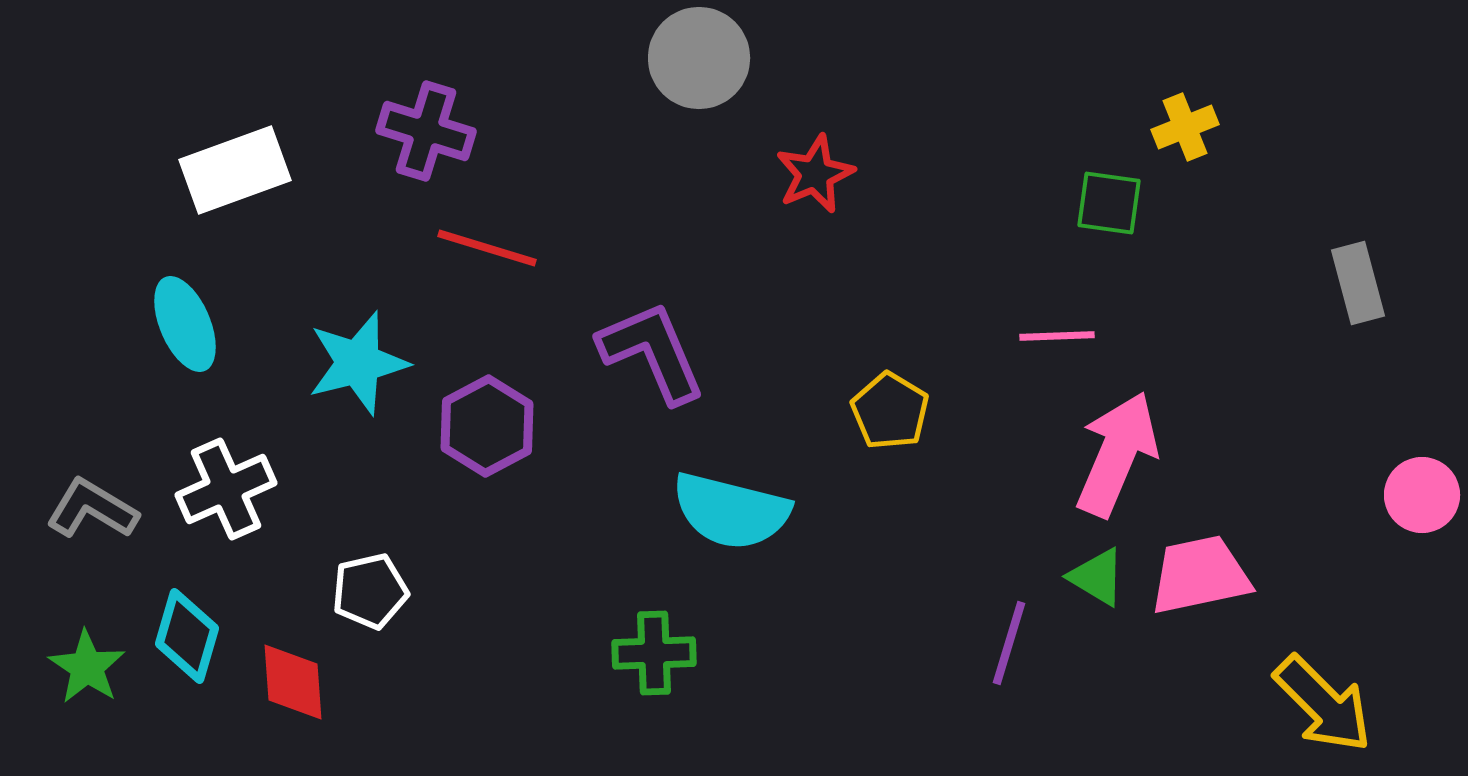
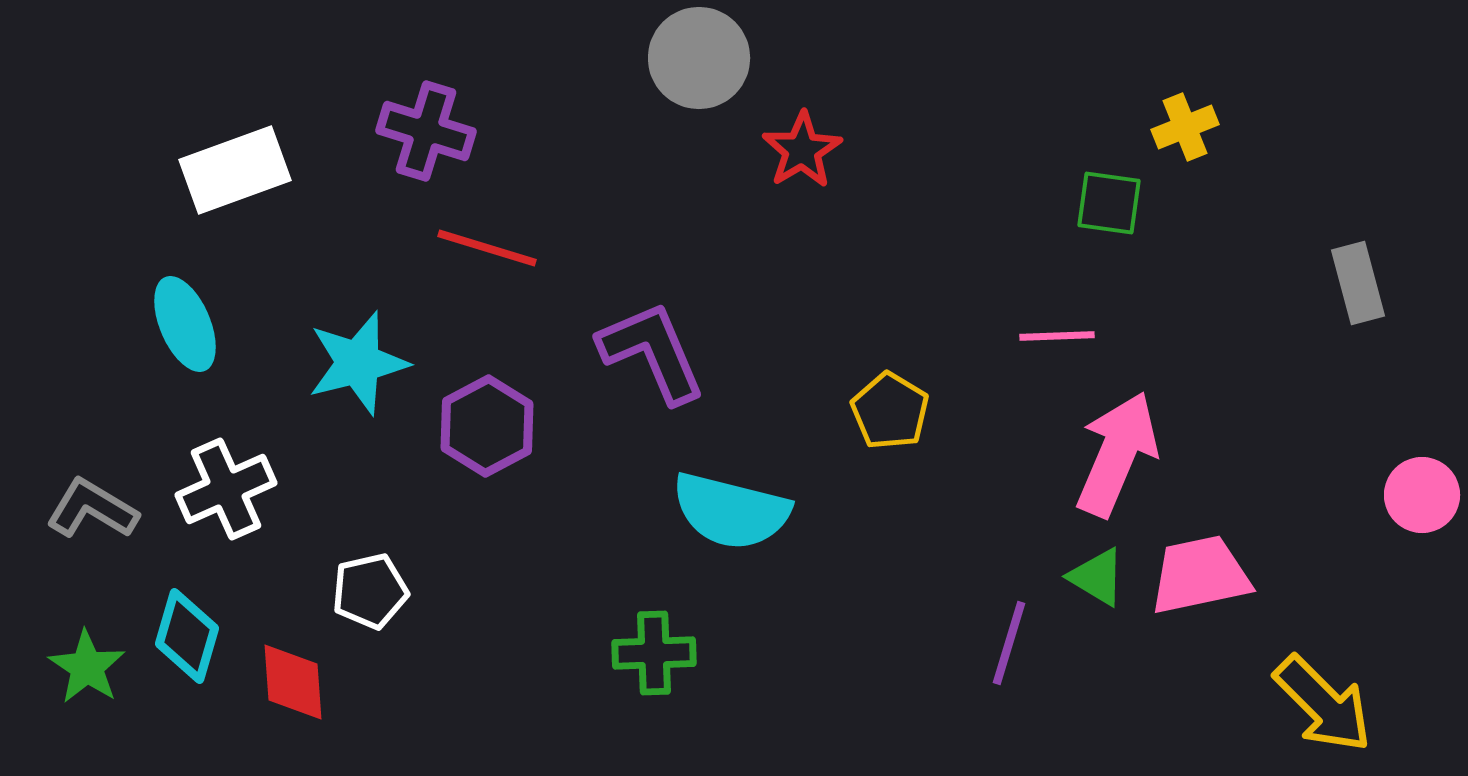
red star: moved 13 px left, 24 px up; rotated 8 degrees counterclockwise
